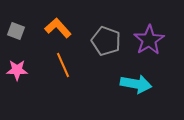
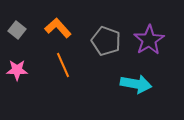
gray square: moved 1 px right, 1 px up; rotated 18 degrees clockwise
